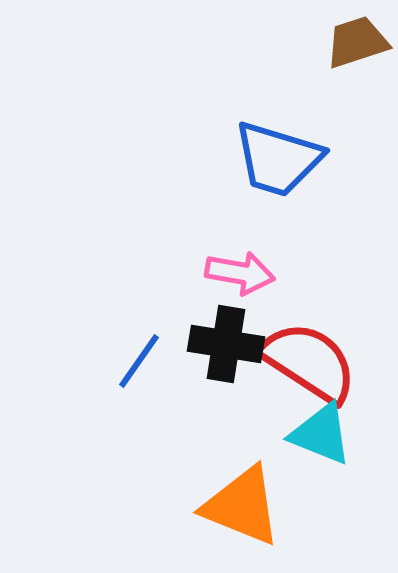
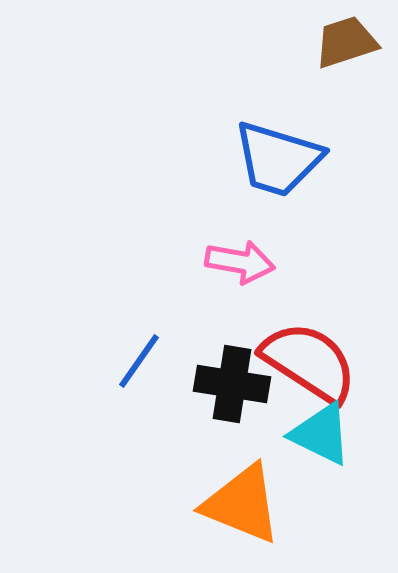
brown trapezoid: moved 11 px left
pink arrow: moved 11 px up
black cross: moved 6 px right, 40 px down
cyan triangle: rotated 4 degrees clockwise
orange triangle: moved 2 px up
